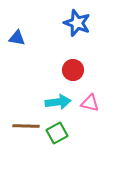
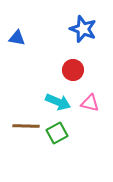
blue star: moved 6 px right, 6 px down
cyan arrow: rotated 30 degrees clockwise
